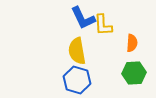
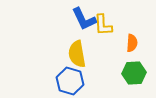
blue L-shape: moved 1 px right, 1 px down
yellow semicircle: moved 3 px down
blue hexagon: moved 7 px left, 1 px down
